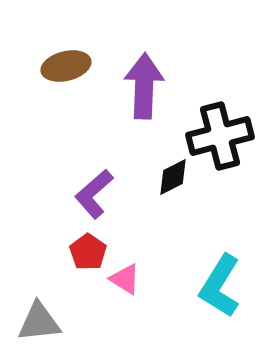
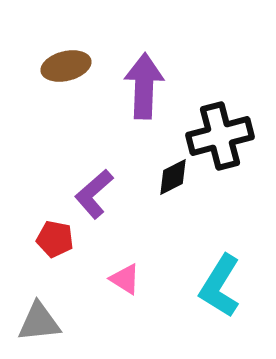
red pentagon: moved 33 px left, 13 px up; rotated 24 degrees counterclockwise
